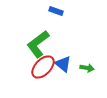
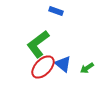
green arrow: rotated 136 degrees clockwise
